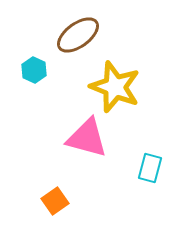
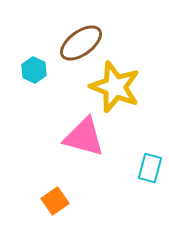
brown ellipse: moved 3 px right, 8 px down
pink triangle: moved 3 px left, 1 px up
